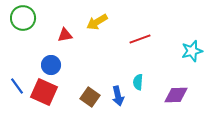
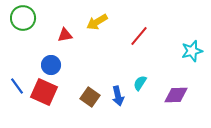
red line: moved 1 px left, 3 px up; rotated 30 degrees counterclockwise
cyan semicircle: moved 2 px right, 1 px down; rotated 28 degrees clockwise
